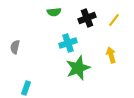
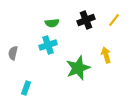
green semicircle: moved 2 px left, 11 px down
black cross: moved 1 px left, 2 px down
cyan cross: moved 20 px left, 2 px down
gray semicircle: moved 2 px left, 6 px down
yellow arrow: moved 5 px left
